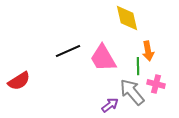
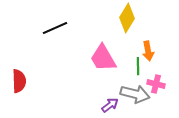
yellow diamond: rotated 44 degrees clockwise
black line: moved 13 px left, 23 px up
red semicircle: rotated 60 degrees counterclockwise
gray arrow: moved 3 px right, 2 px down; rotated 144 degrees clockwise
